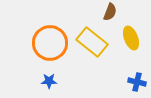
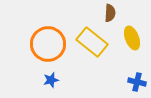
brown semicircle: moved 1 px down; rotated 18 degrees counterclockwise
yellow ellipse: moved 1 px right
orange circle: moved 2 px left, 1 px down
blue star: moved 2 px right, 1 px up; rotated 14 degrees counterclockwise
